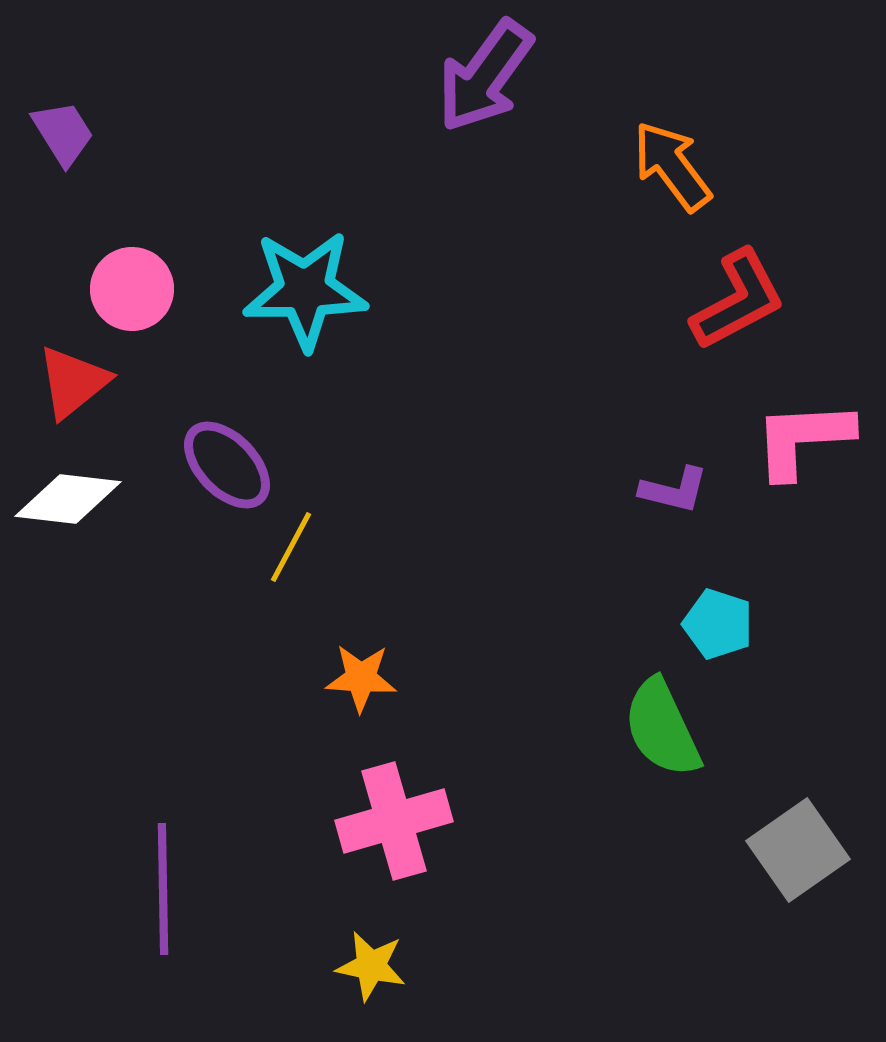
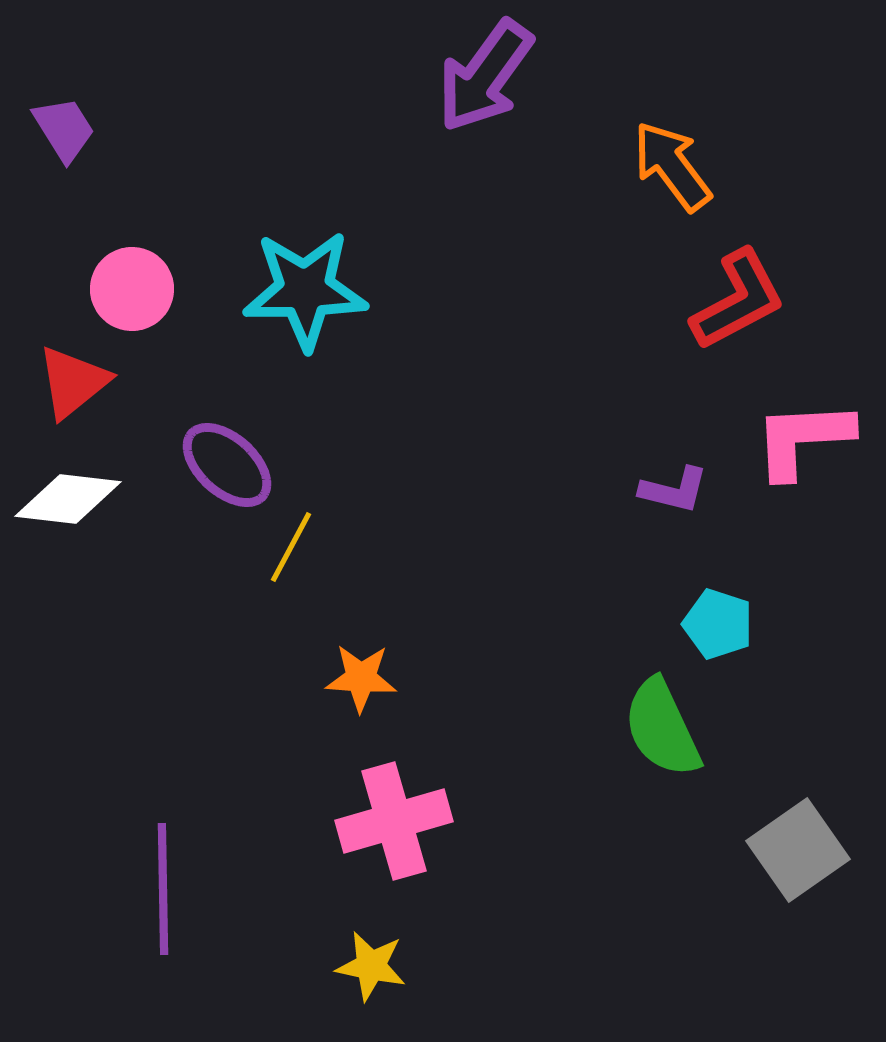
purple trapezoid: moved 1 px right, 4 px up
purple ellipse: rotated 4 degrees counterclockwise
